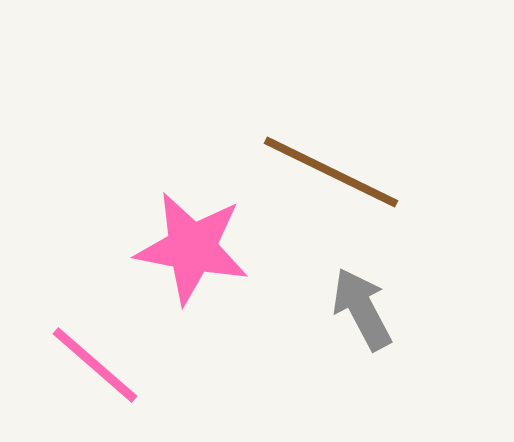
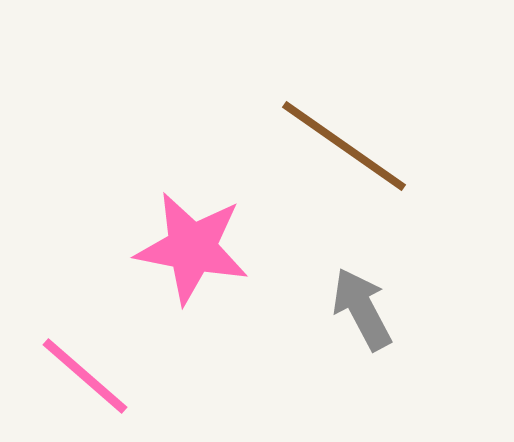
brown line: moved 13 px right, 26 px up; rotated 9 degrees clockwise
pink line: moved 10 px left, 11 px down
